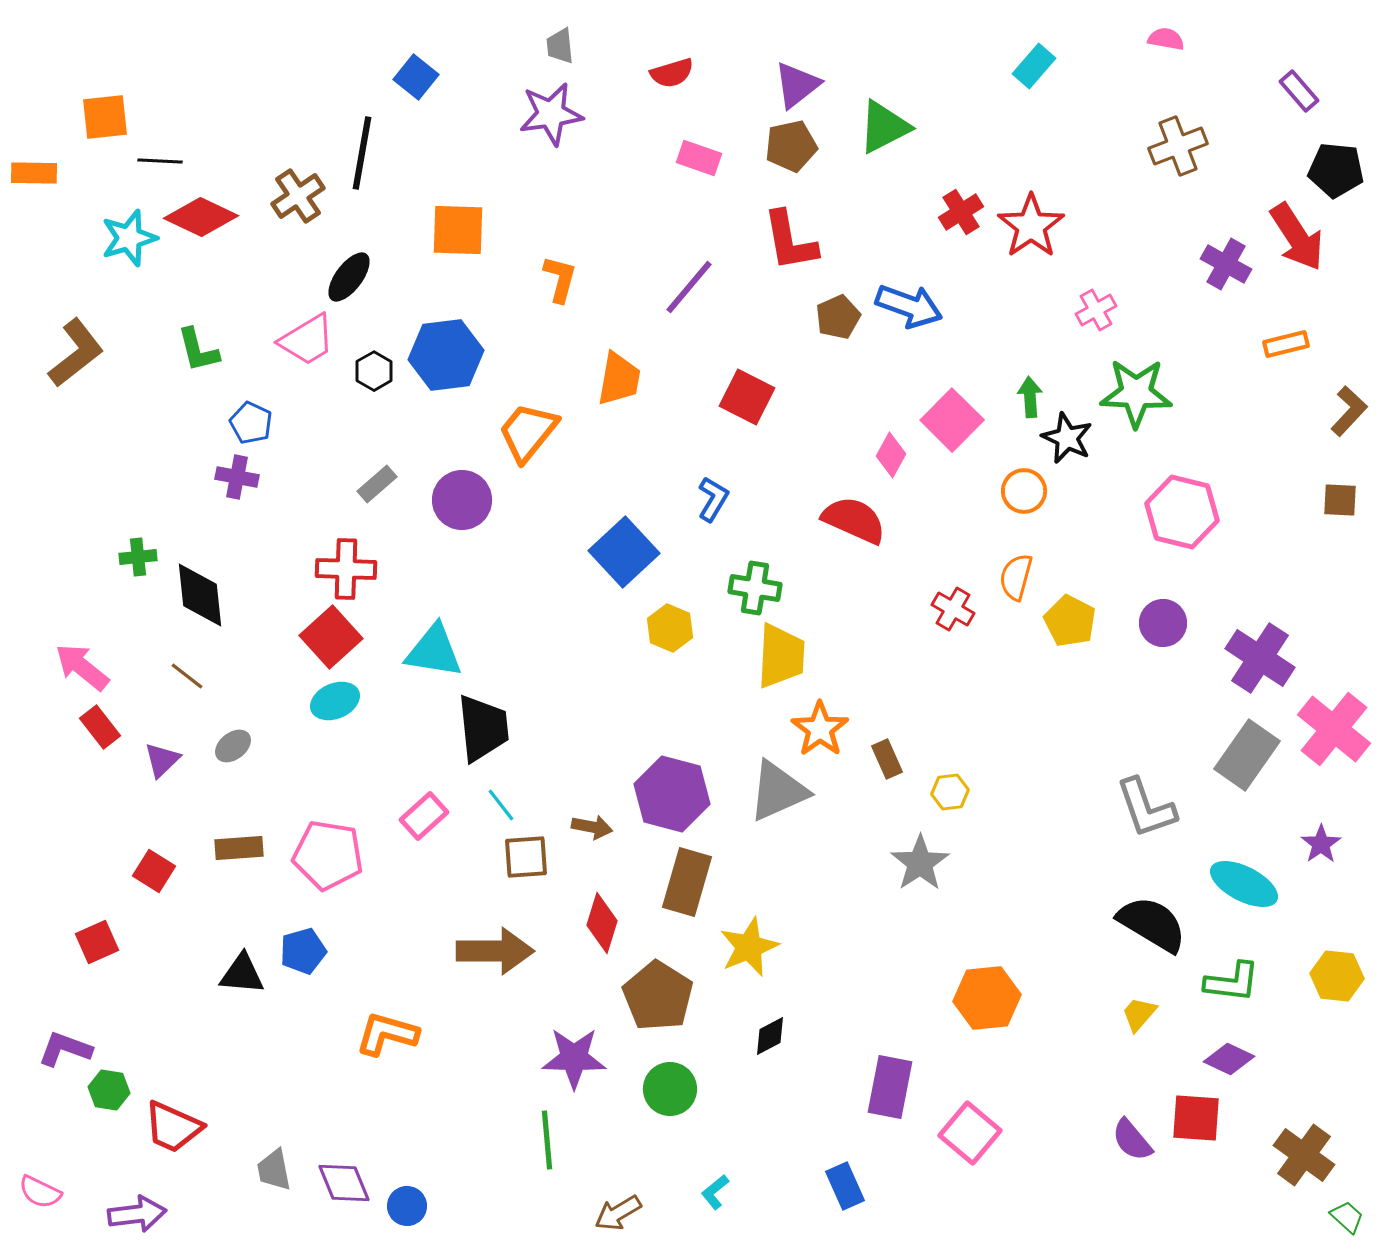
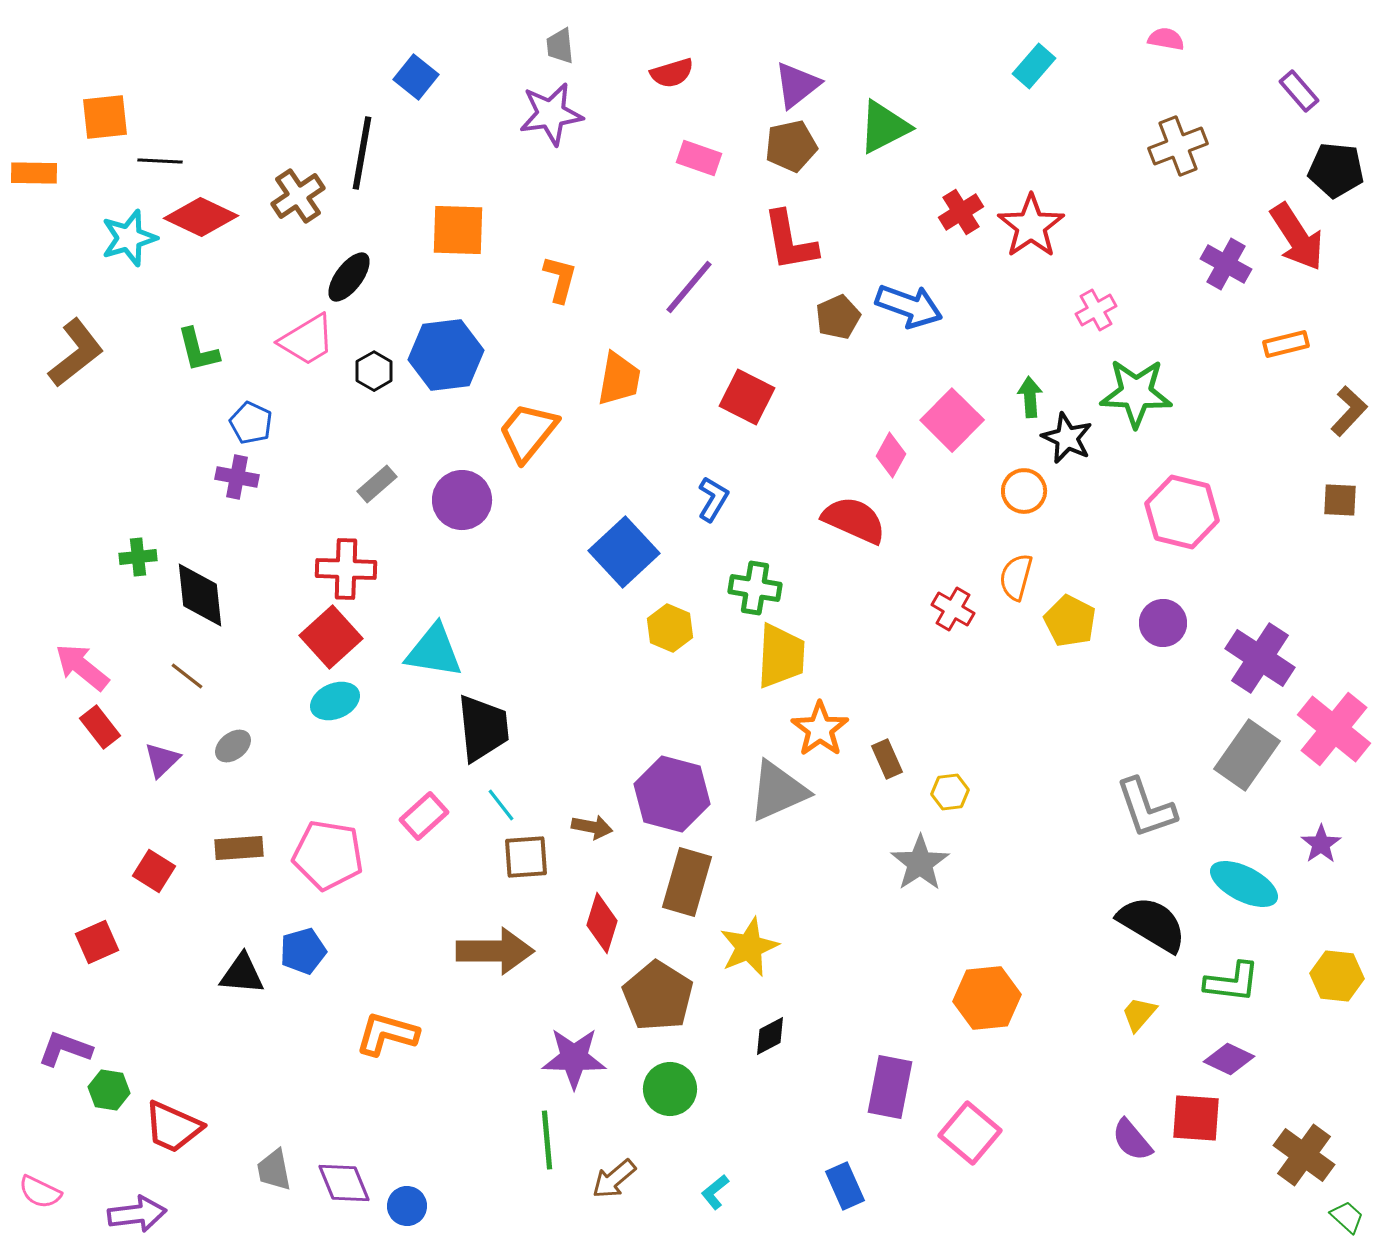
brown arrow at (618, 1213): moved 4 px left, 34 px up; rotated 9 degrees counterclockwise
